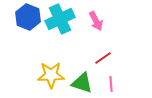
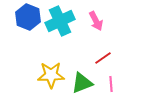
cyan cross: moved 2 px down
green triangle: rotated 40 degrees counterclockwise
